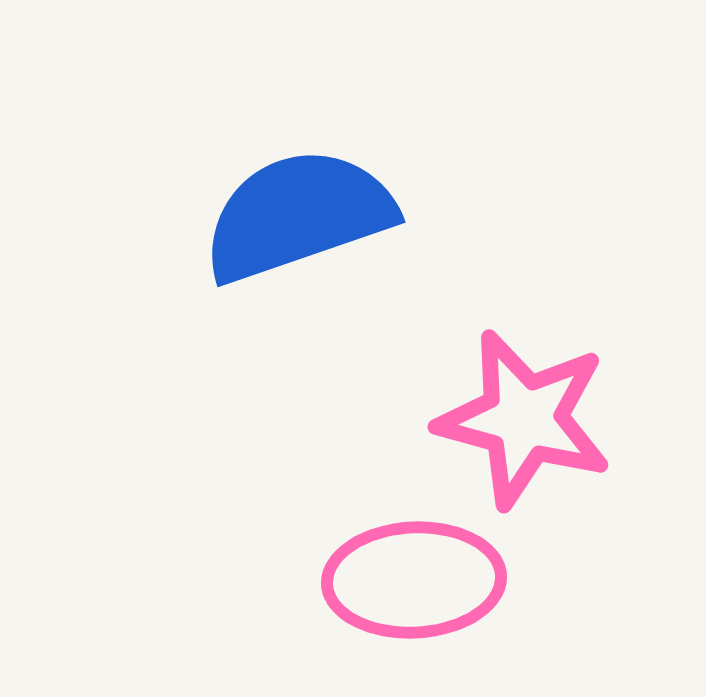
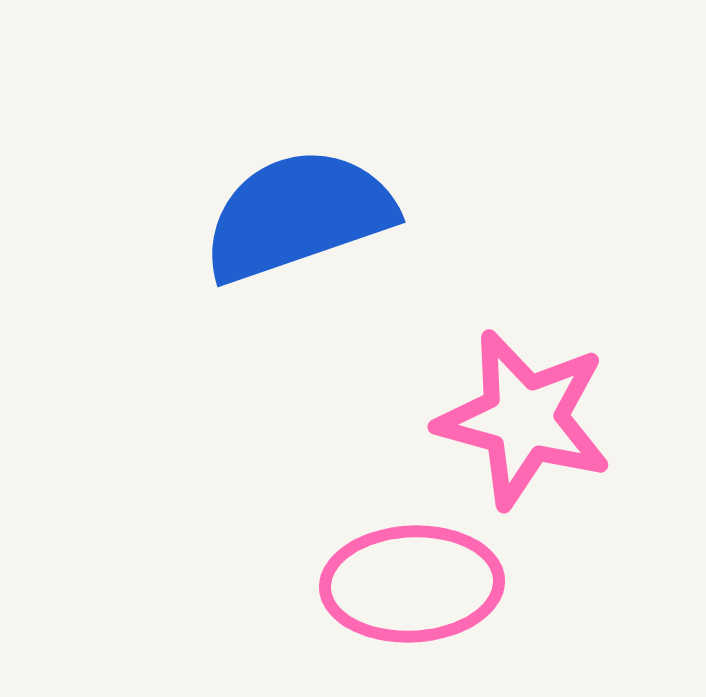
pink ellipse: moved 2 px left, 4 px down
